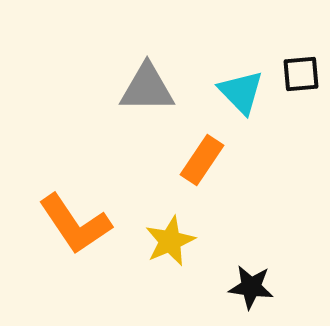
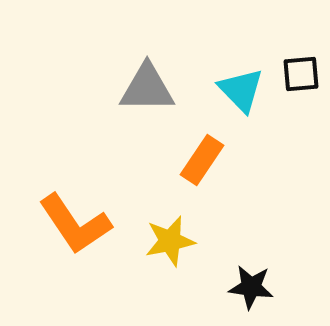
cyan triangle: moved 2 px up
yellow star: rotated 12 degrees clockwise
